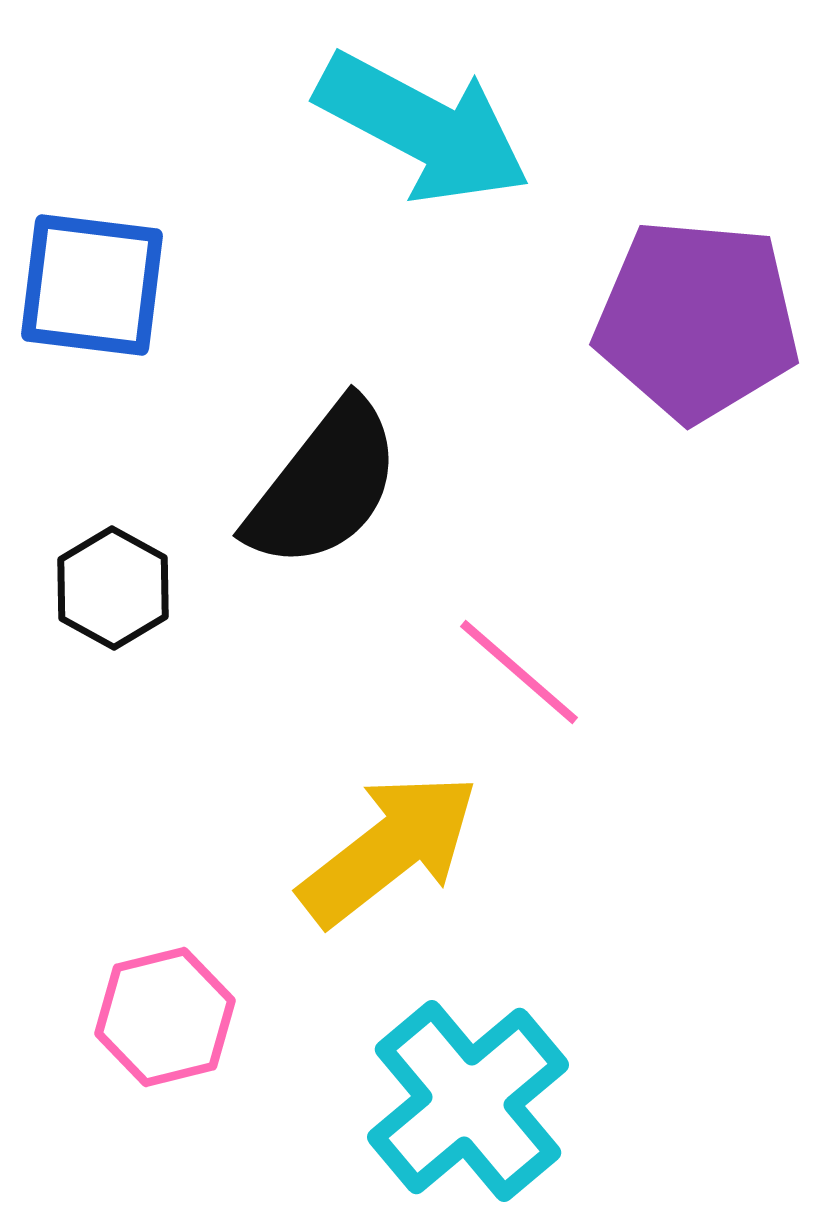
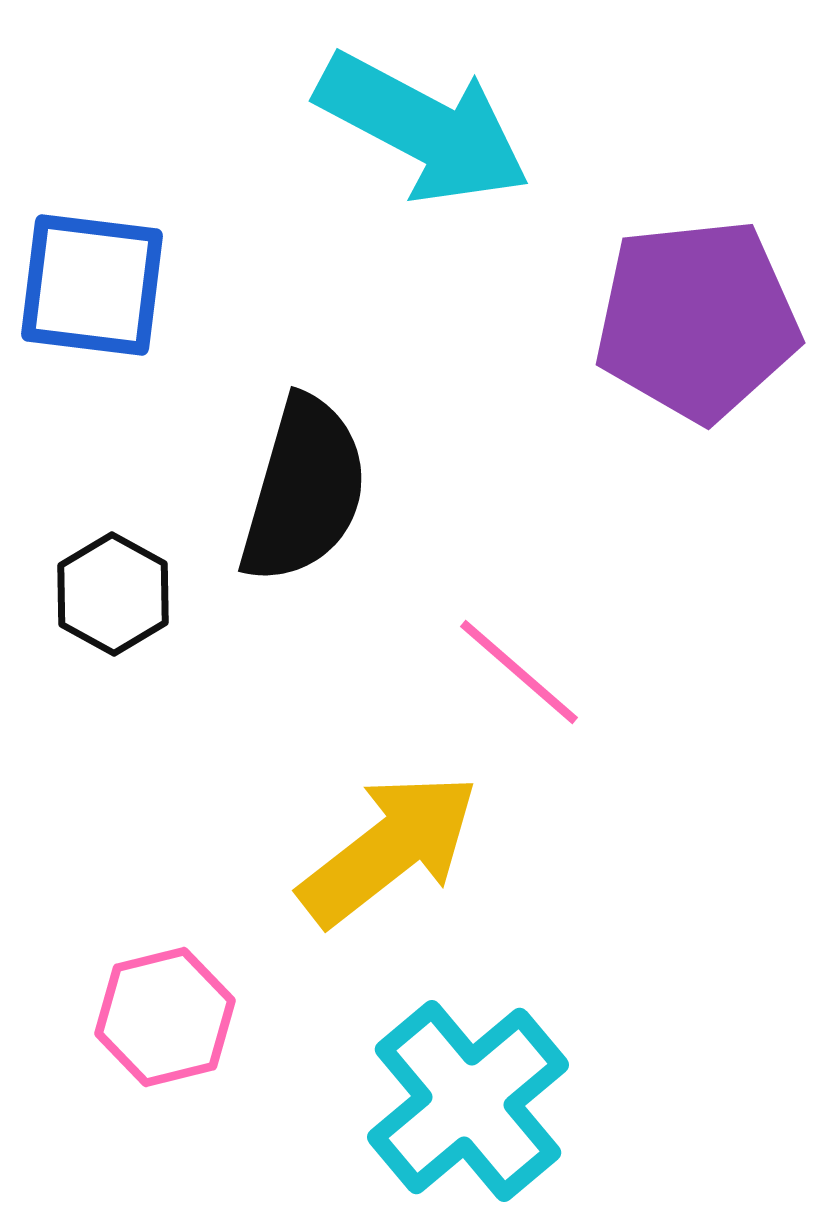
purple pentagon: rotated 11 degrees counterclockwise
black semicircle: moved 20 px left, 5 px down; rotated 22 degrees counterclockwise
black hexagon: moved 6 px down
